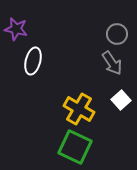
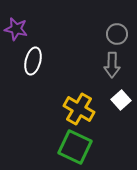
gray arrow: moved 2 px down; rotated 35 degrees clockwise
